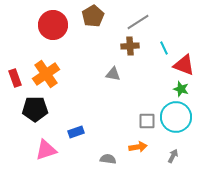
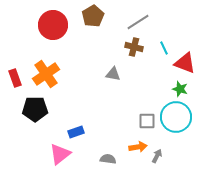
brown cross: moved 4 px right, 1 px down; rotated 18 degrees clockwise
red triangle: moved 1 px right, 2 px up
green star: moved 1 px left
pink triangle: moved 14 px right, 4 px down; rotated 20 degrees counterclockwise
gray arrow: moved 16 px left
